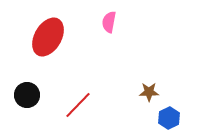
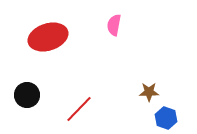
pink semicircle: moved 5 px right, 3 px down
red ellipse: rotated 42 degrees clockwise
red line: moved 1 px right, 4 px down
blue hexagon: moved 3 px left; rotated 15 degrees counterclockwise
